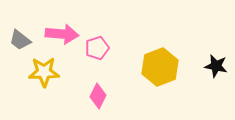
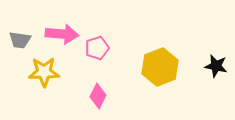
gray trapezoid: rotated 30 degrees counterclockwise
